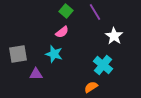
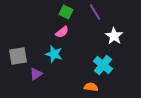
green square: moved 1 px down; rotated 16 degrees counterclockwise
gray square: moved 2 px down
purple triangle: rotated 32 degrees counterclockwise
orange semicircle: rotated 40 degrees clockwise
